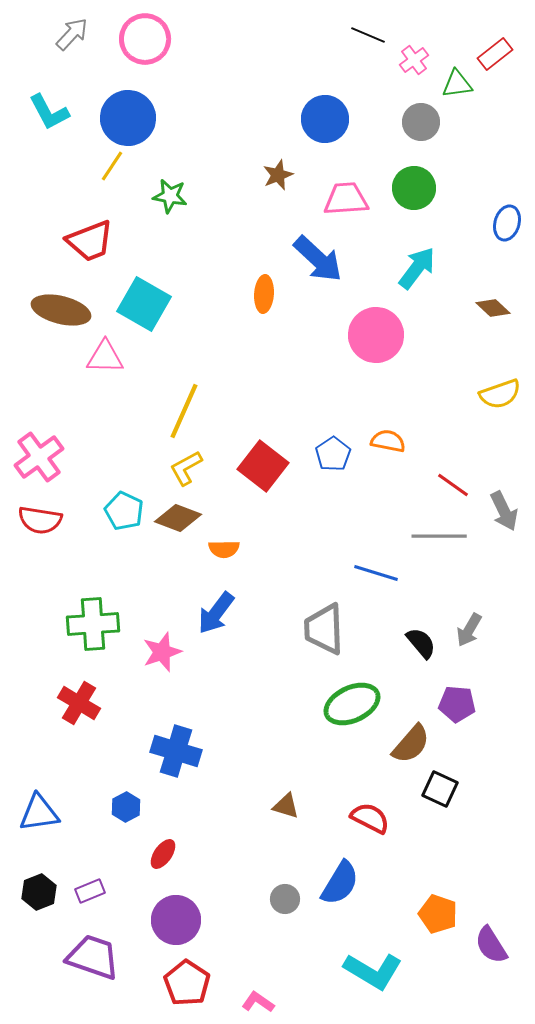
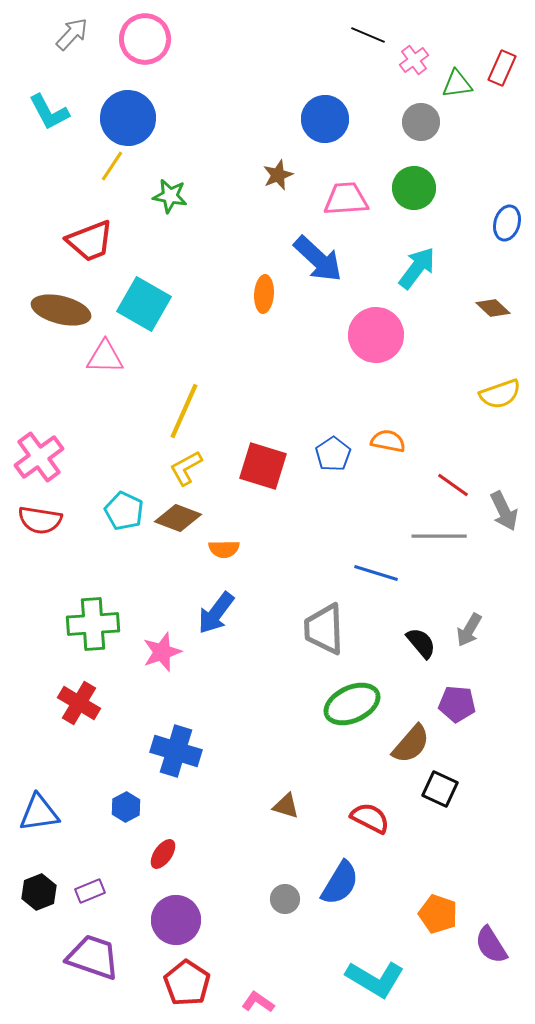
red rectangle at (495, 54): moved 7 px right, 14 px down; rotated 28 degrees counterclockwise
red square at (263, 466): rotated 21 degrees counterclockwise
cyan L-shape at (373, 971): moved 2 px right, 8 px down
